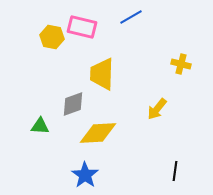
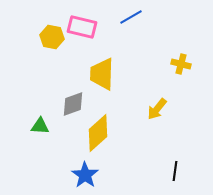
yellow diamond: rotated 39 degrees counterclockwise
